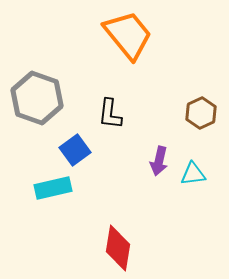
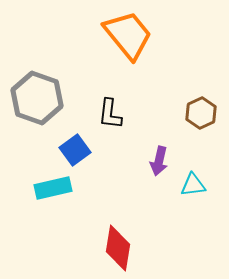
cyan triangle: moved 11 px down
